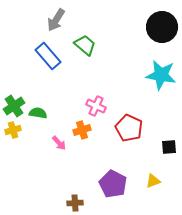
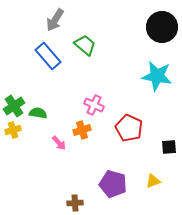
gray arrow: moved 1 px left
cyan star: moved 4 px left, 1 px down
pink cross: moved 2 px left, 1 px up
purple pentagon: rotated 12 degrees counterclockwise
